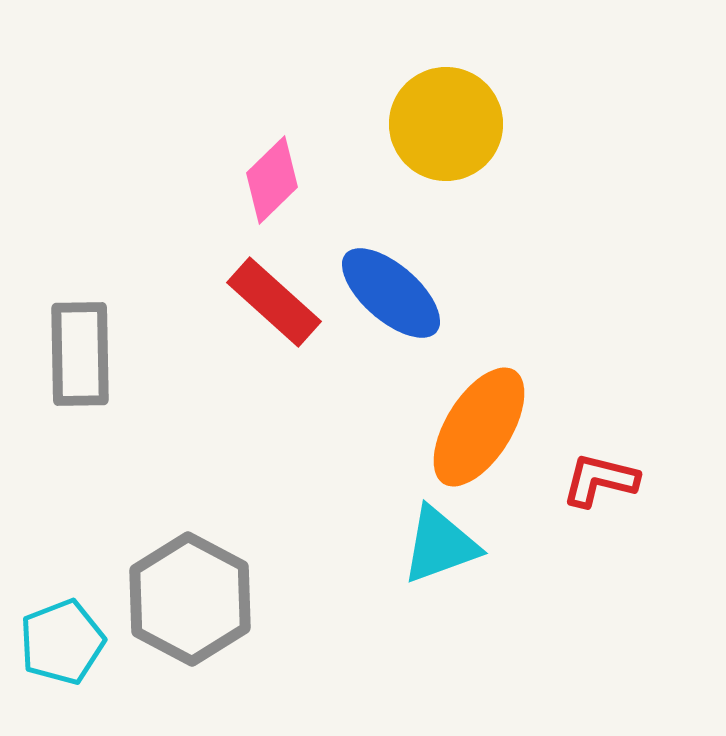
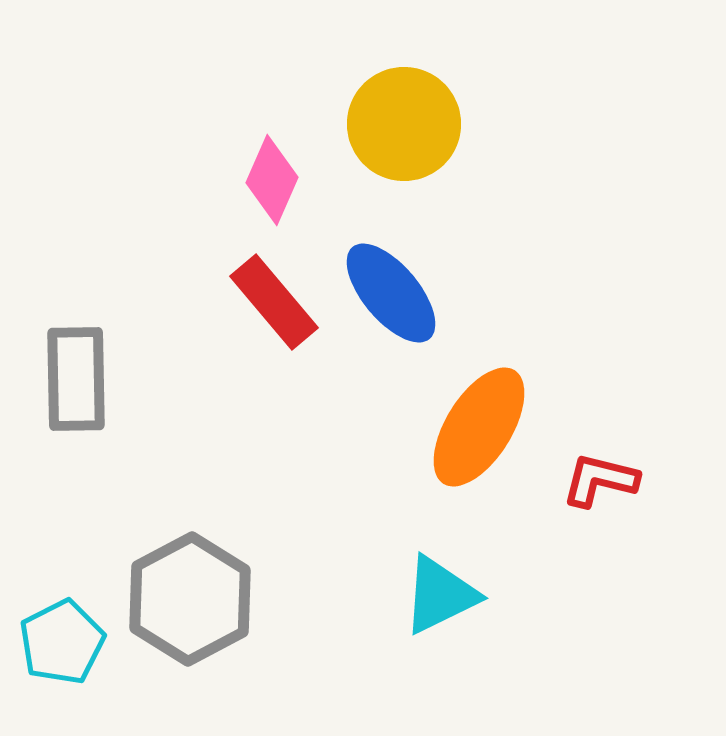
yellow circle: moved 42 px left
pink diamond: rotated 22 degrees counterclockwise
blue ellipse: rotated 9 degrees clockwise
red rectangle: rotated 8 degrees clockwise
gray rectangle: moved 4 px left, 25 px down
cyan triangle: moved 50 px down; rotated 6 degrees counterclockwise
gray hexagon: rotated 4 degrees clockwise
cyan pentagon: rotated 6 degrees counterclockwise
